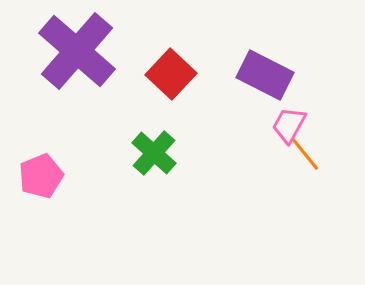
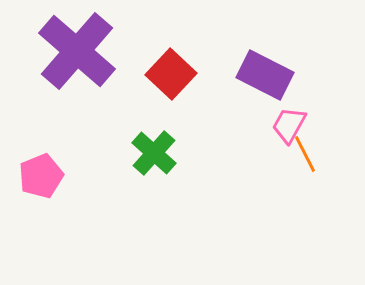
orange line: rotated 12 degrees clockwise
